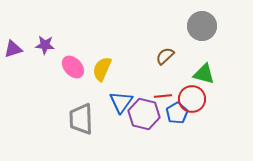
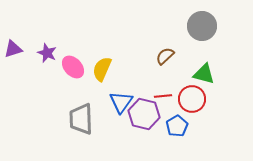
purple star: moved 2 px right, 8 px down; rotated 18 degrees clockwise
blue pentagon: moved 13 px down
